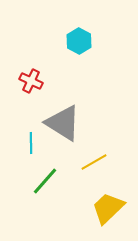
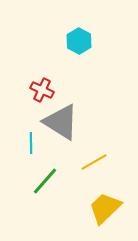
red cross: moved 11 px right, 9 px down
gray triangle: moved 2 px left, 1 px up
yellow trapezoid: moved 3 px left
